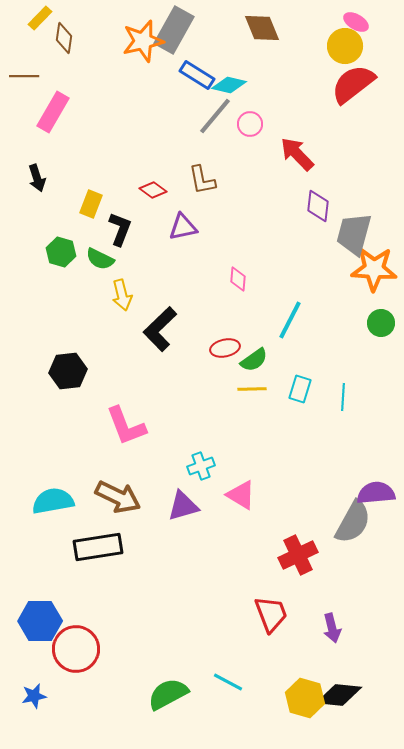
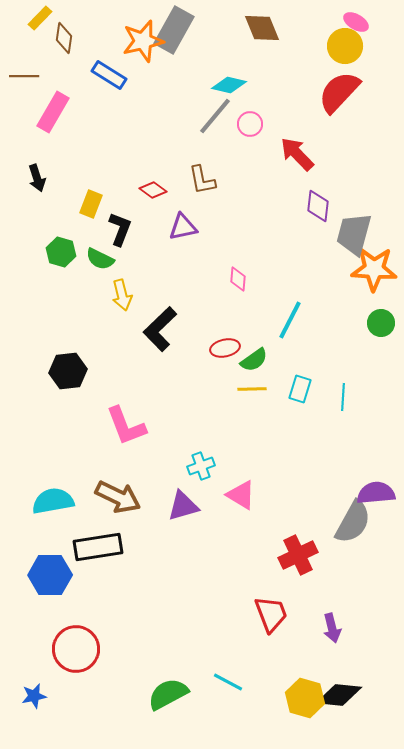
blue rectangle at (197, 75): moved 88 px left
red semicircle at (353, 84): moved 14 px left, 8 px down; rotated 9 degrees counterclockwise
blue hexagon at (40, 621): moved 10 px right, 46 px up
